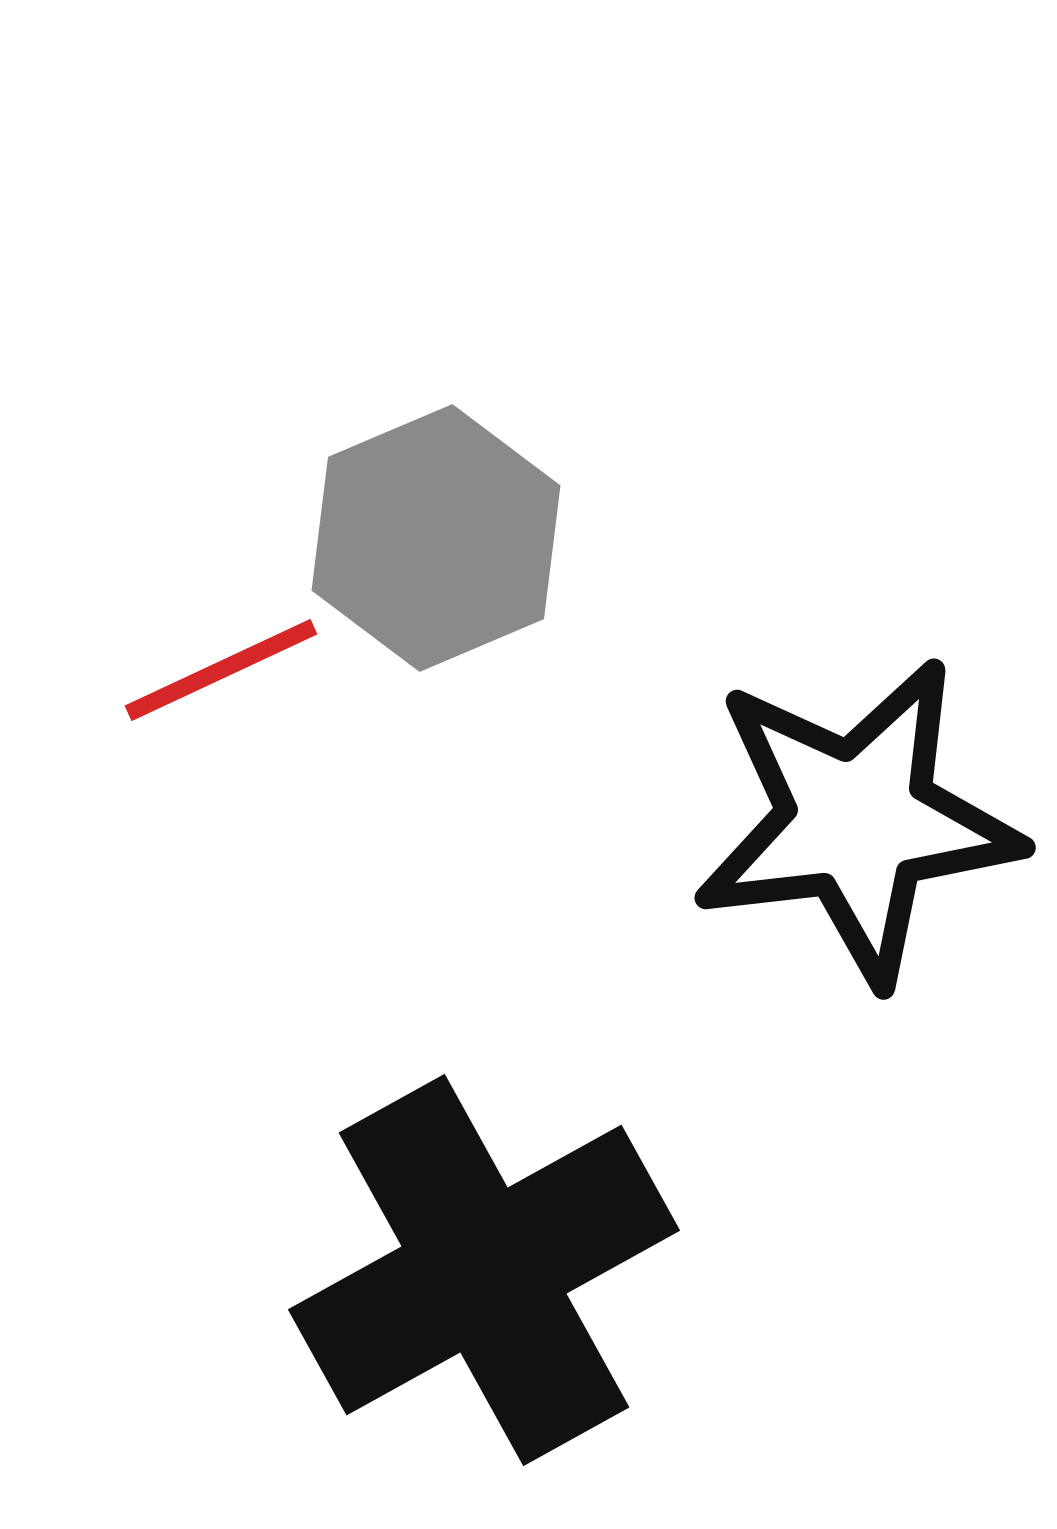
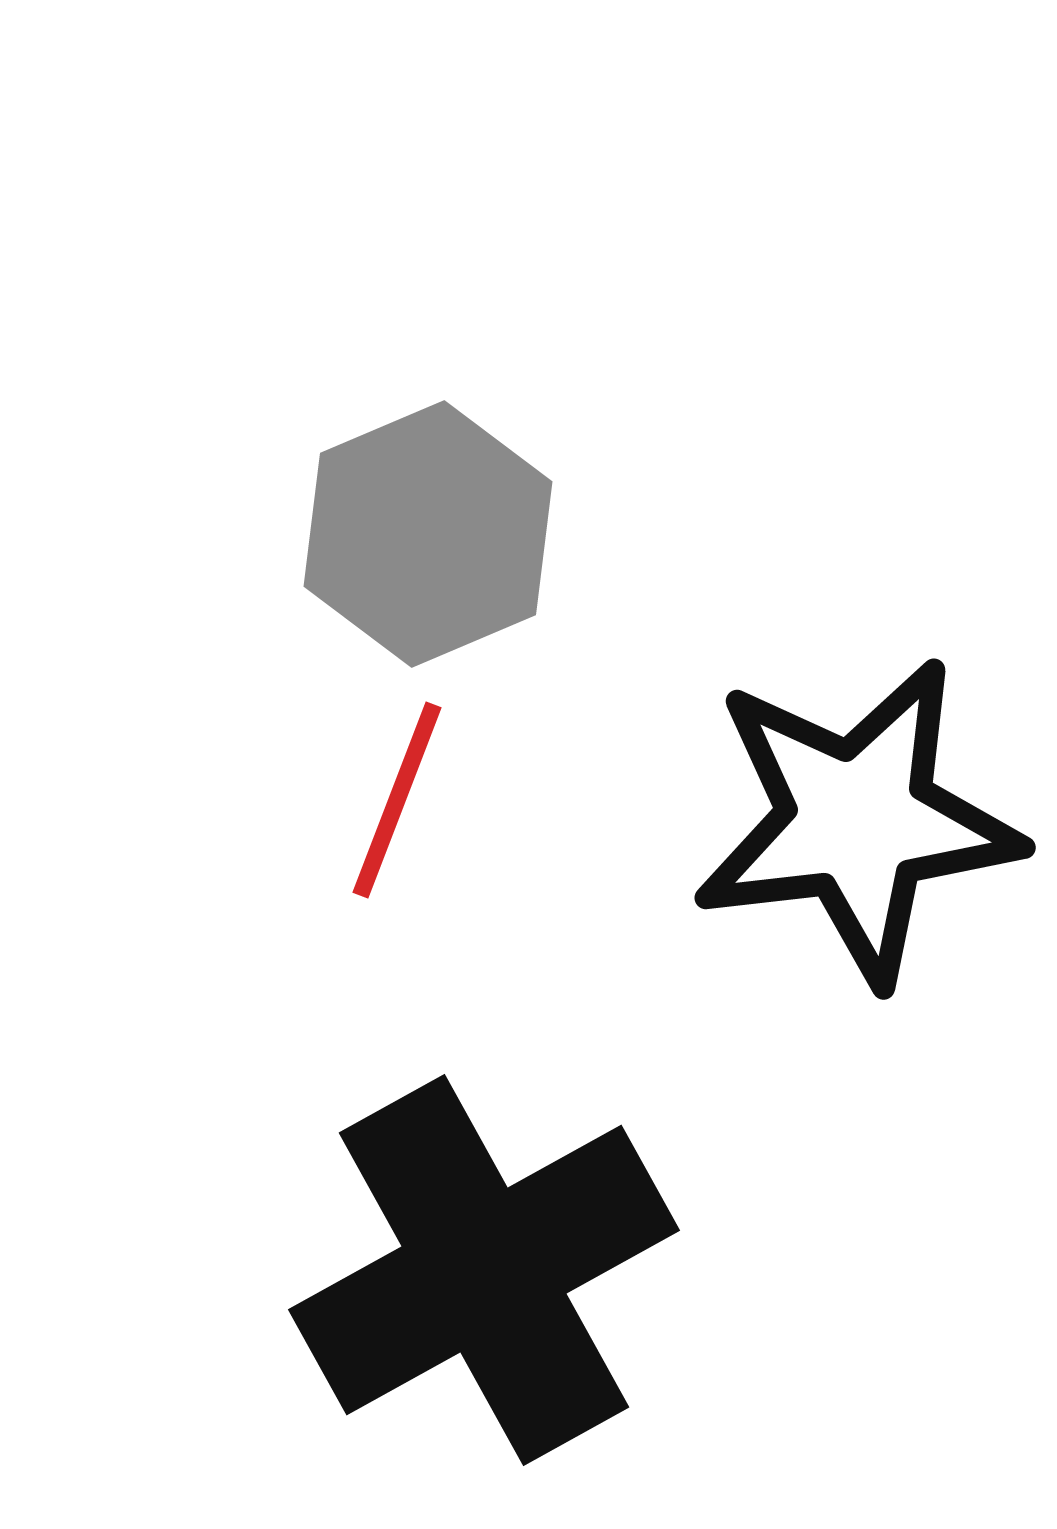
gray hexagon: moved 8 px left, 4 px up
red line: moved 176 px right, 130 px down; rotated 44 degrees counterclockwise
